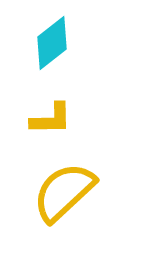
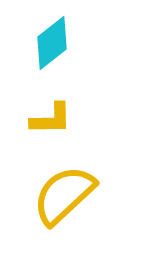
yellow semicircle: moved 3 px down
